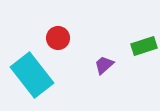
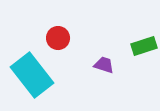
purple trapezoid: rotated 60 degrees clockwise
